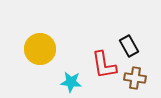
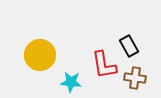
yellow circle: moved 6 px down
